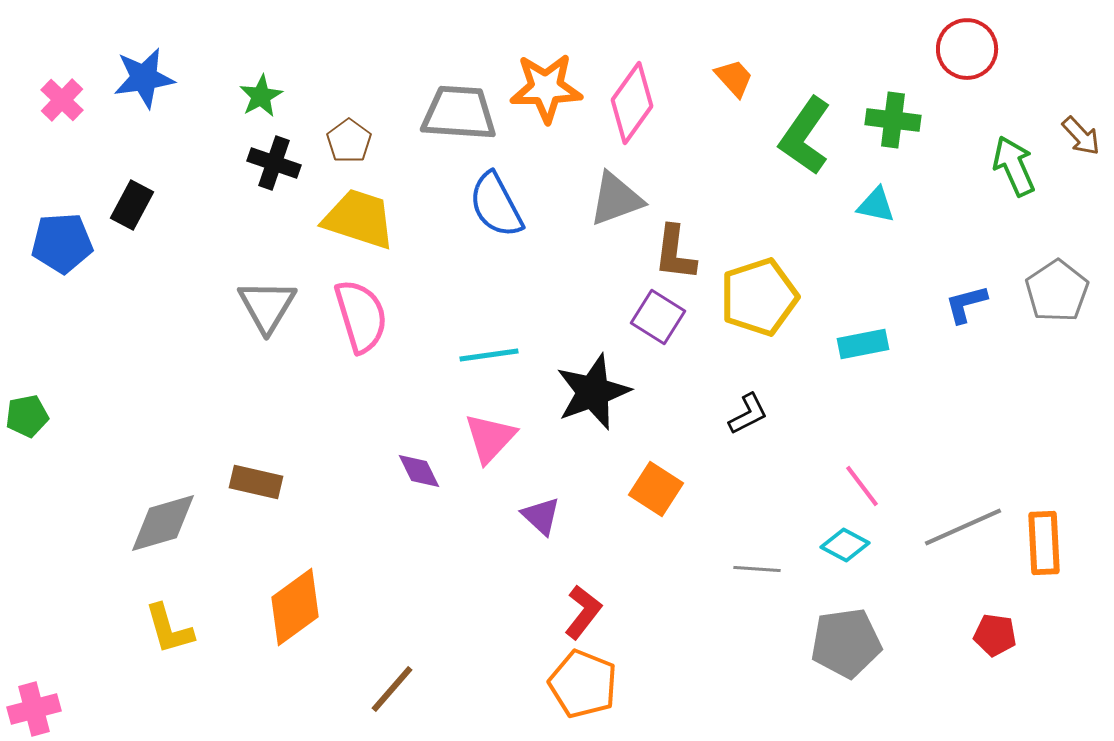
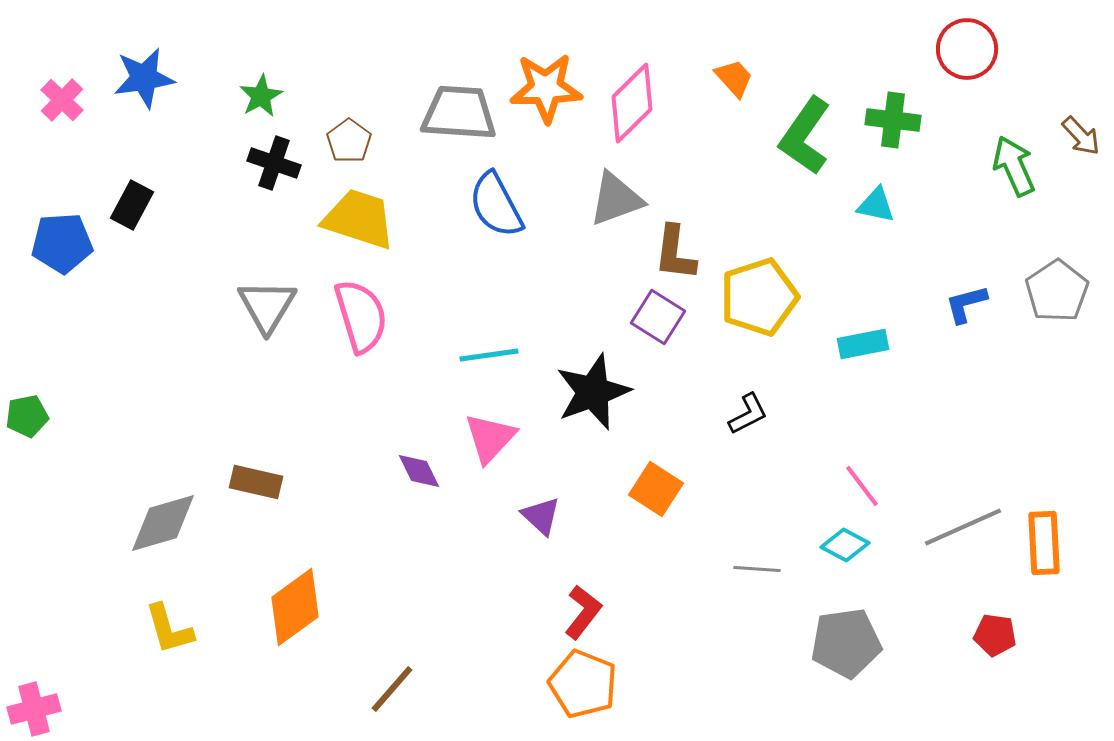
pink diamond at (632, 103): rotated 10 degrees clockwise
